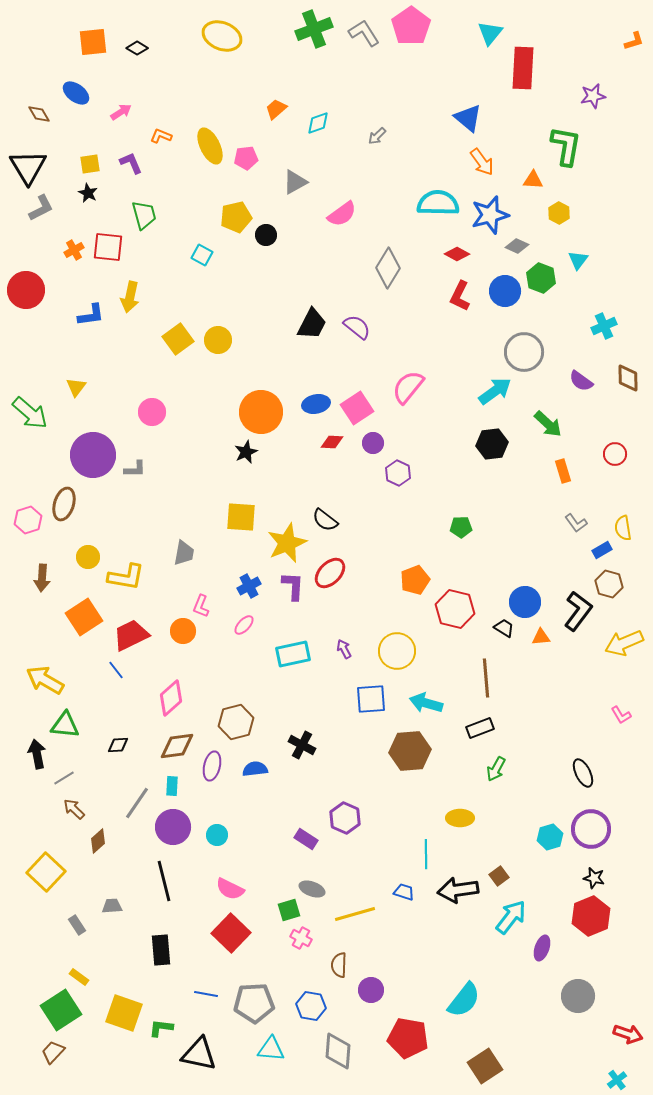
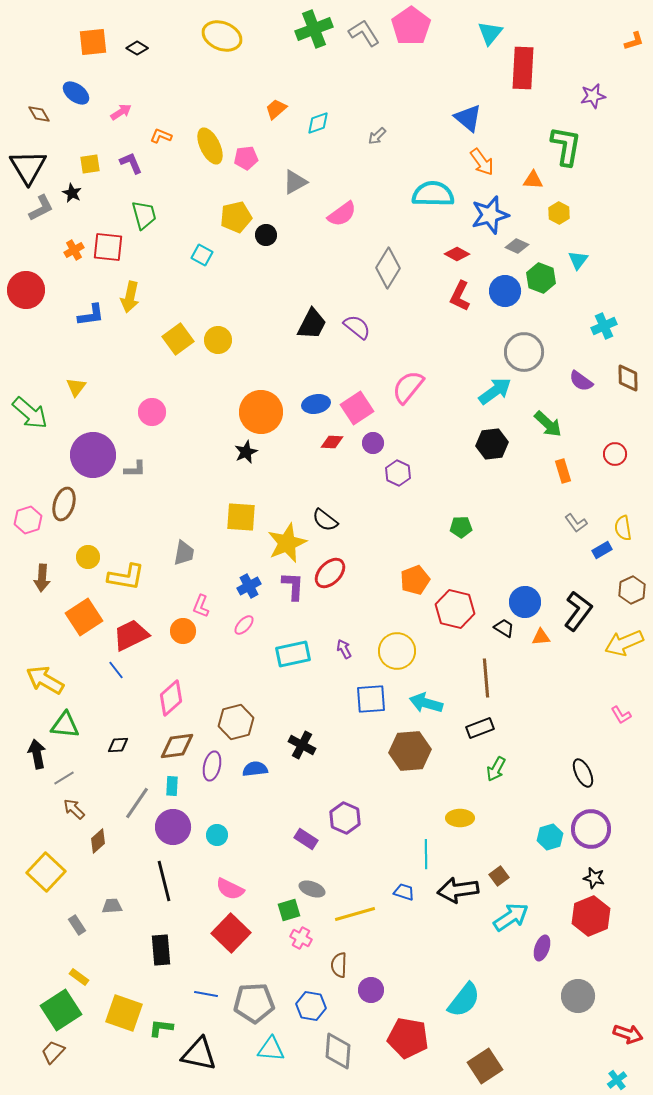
black star at (88, 193): moved 16 px left
cyan semicircle at (438, 203): moved 5 px left, 9 px up
brown hexagon at (609, 584): moved 23 px right, 6 px down; rotated 20 degrees clockwise
cyan arrow at (511, 917): rotated 18 degrees clockwise
